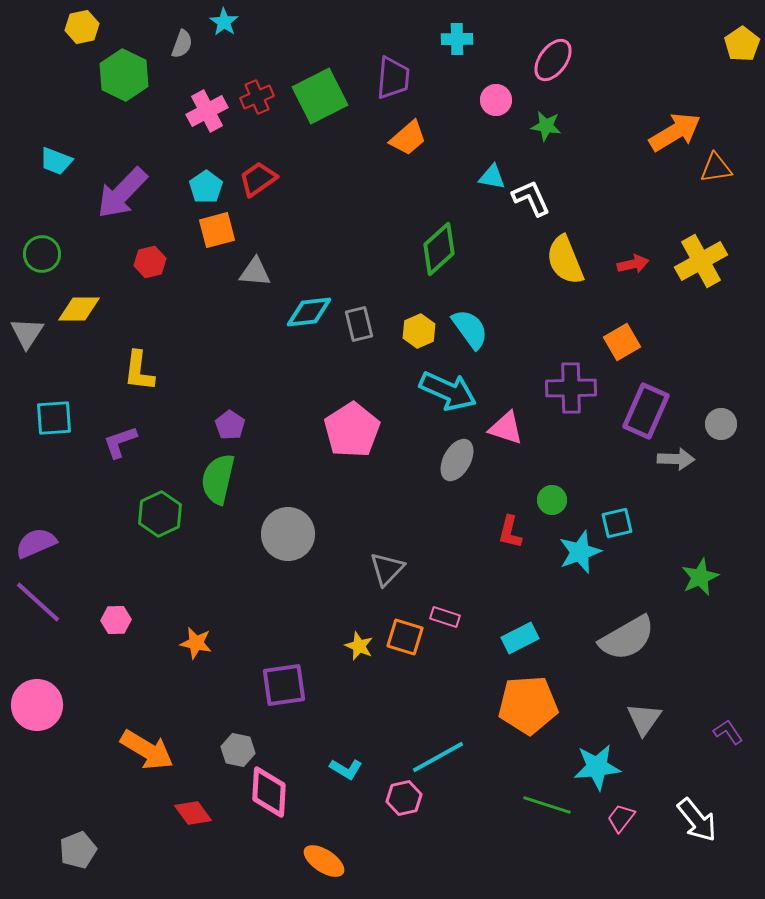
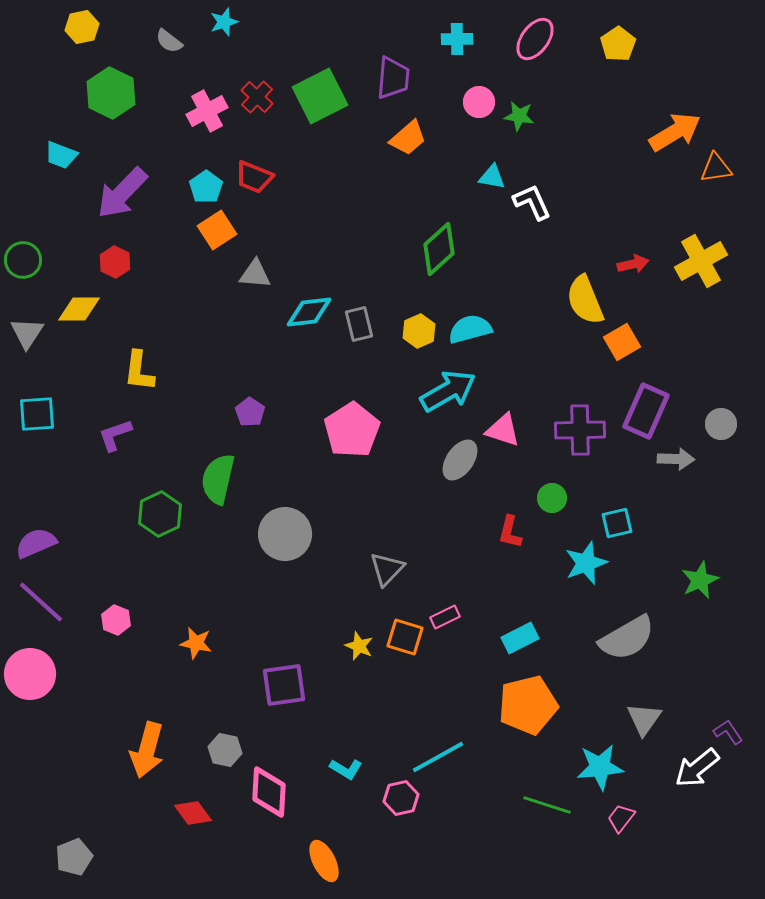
cyan star at (224, 22): rotated 20 degrees clockwise
gray semicircle at (182, 44): moved 13 px left, 3 px up; rotated 108 degrees clockwise
yellow pentagon at (742, 44): moved 124 px left
pink ellipse at (553, 60): moved 18 px left, 21 px up
green hexagon at (124, 75): moved 13 px left, 18 px down
red cross at (257, 97): rotated 24 degrees counterclockwise
pink circle at (496, 100): moved 17 px left, 2 px down
green star at (546, 126): moved 27 px left, 10 px up
cyan trapezoid at (56, 161): moved 5 px right, 6 px up
red trapezoid at (258, 179): moved 4 px left, 2 px up; rotated 123 degrees counterclockwise
white L-shape at (531, 198): moved 1 px right, 4 px down
orange square at (217, 230): rotated 18 degrees counterclockwise
green circle at (42, 254): moved 19 px left, 6 px down
yellow semicircle at (565, 260): moved 20 px right, 40 px down
red hexagon at (150, 262): moved 35 px left; rotated 20 degrees counterclockwise
gray triangle at (255, 272): moved 2 px down
cyan semicircle at (470, 329): rotated 69 degrees counterclockwise
purple cross at (571, 388): moved 9 px right, 42 px down
cyan arrow at (448, 391): rotated 54 degrees counterclockwise
cyan square at (54, 418): moved 17 px left, 4 px up
purple pentagon at (230, 425): moved 20 px right, 13 px up
pink triangle at (506, 428): moved 3 px left, 2 px down
purple L-shape at (120, 442): moved 5 px left, 7 px up
gray ellipse at (457, 460): moved 3 px right; rotated 6 degrees clockwise
green circle at (552, 500): moved 2 px up
gray circle at (288, 534): moved 3 px left
cyan star at (580, 552): moved 6 px right, 11 px down
green star at (700, 577): moved 3 px down
purple line at (38, 602): moved 3 px right
pink rectangle at (445, 617): rotated 44 degrees counterclockwise
pink hexagon at (116, 620): rotated 24 degrees clockwise
pink circle at (37, 705): moved 7 px left, 31 px up
orange pentagon at (528, 705): rotated 10 degrees counterclockwise
orange arrow at (147, 750): rotated 74 degrees clockwise
gray hexagon at (238, 750): moved 13 px left
cyan star at (597, 767): moved 3 px right
pink hexagon at (404, 798): moved 3 px left
white arrow at (697, 820): moved 52 px up; rotated 90 degrees clockwise
gray pentagon at (78, 850): moved 4 px left, 7 px down
orange ellipse at (324, 861): rotated 30 degrees clockwise
